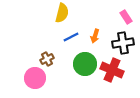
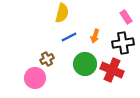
blue line: moved 2 px left
